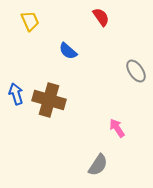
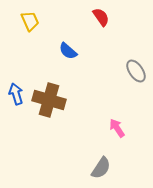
gray semicircle: moved 3 px right, 3 px down
